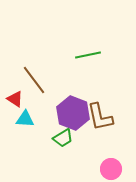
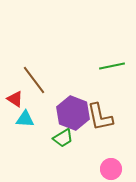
green line: moved 24 px right, 11 px down
